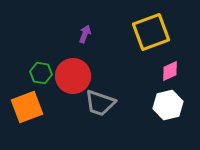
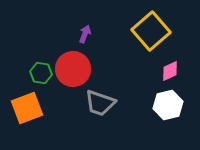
yellow square: moved 1 px up; rotated 21 degrees counterclockwise
red circle: moved 7 px up
orange square: moved 1 px down
